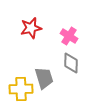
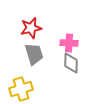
pink cross: moved 7 px down; rotated 30 degrees counterclockwise
gray trapezoid: moved 10 px left, 24 px up
yellow cross: rotated 15 degrees counterclockwise
